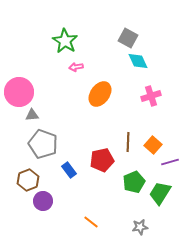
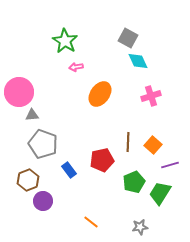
purple line: moved 3 px down
